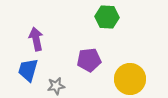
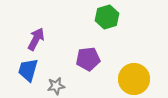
green hexagon: rotated 20 degrees counterclockwise
purple arrow: rotated 40 degrees clockwise
purple pentagon: moved 1 px left, 1 px up
yellow circle: moved 4 px right
